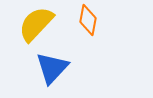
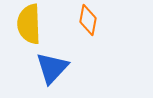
yellow semicircle: moved 7 px left; rotated 45 degrees counterclockwise
